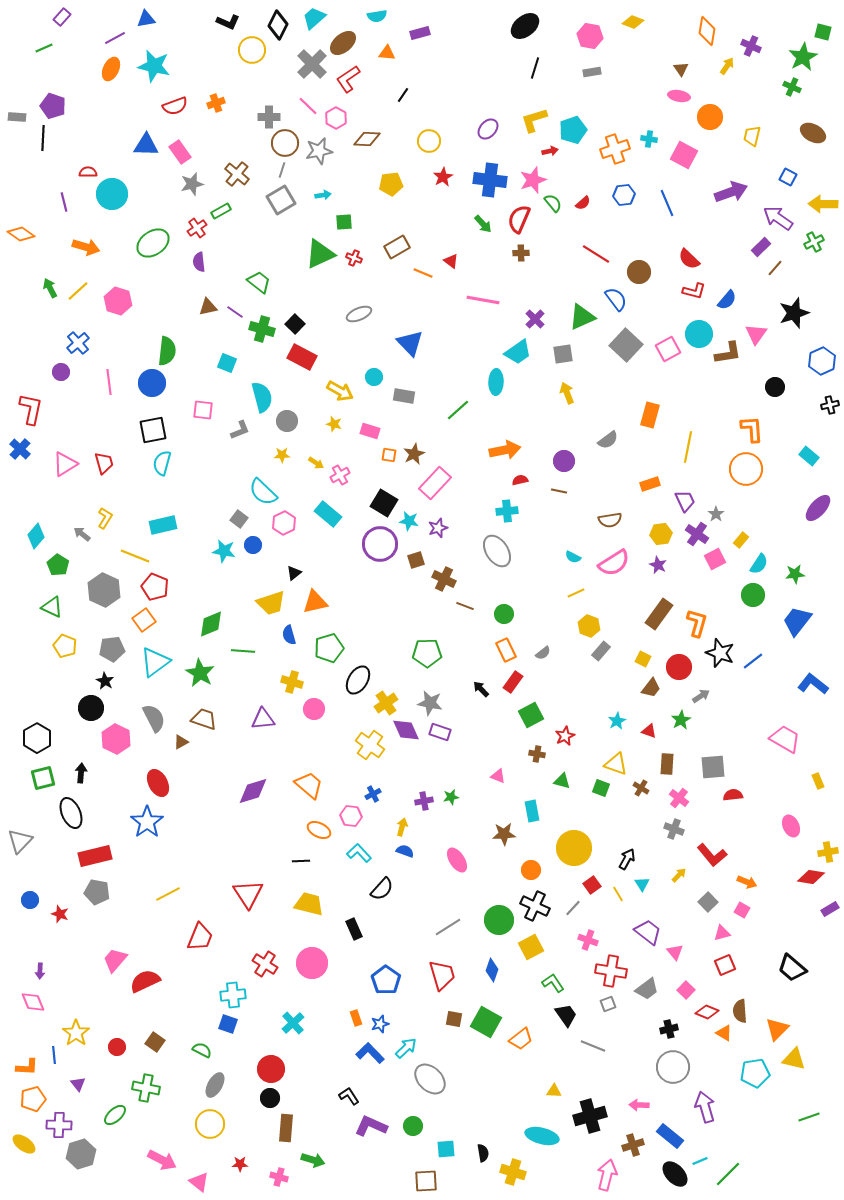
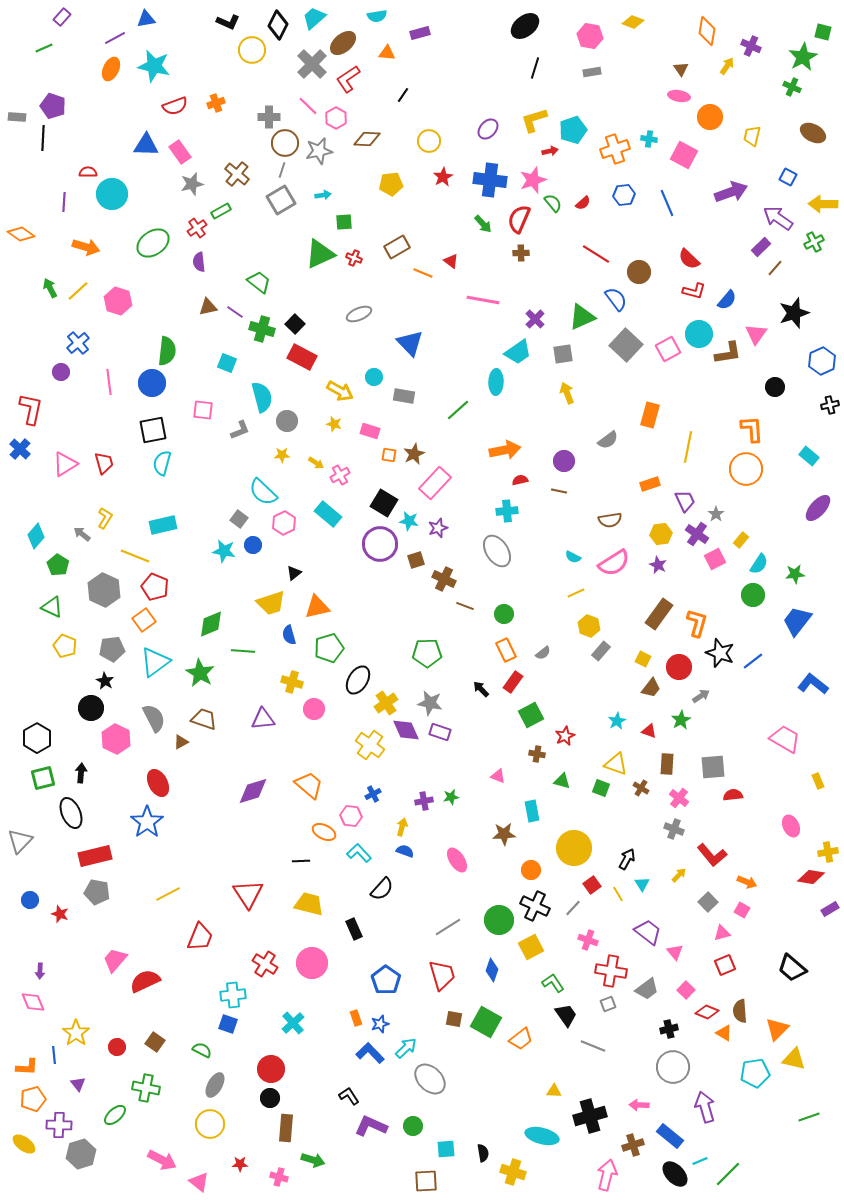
purple line at (64, 202): rotated 18 degrees clockwise
orange triangle at (315, 602): moved 2 px right, 5 px down
orange ellipse at (319, 830): moved 5 px right, 2 px down
